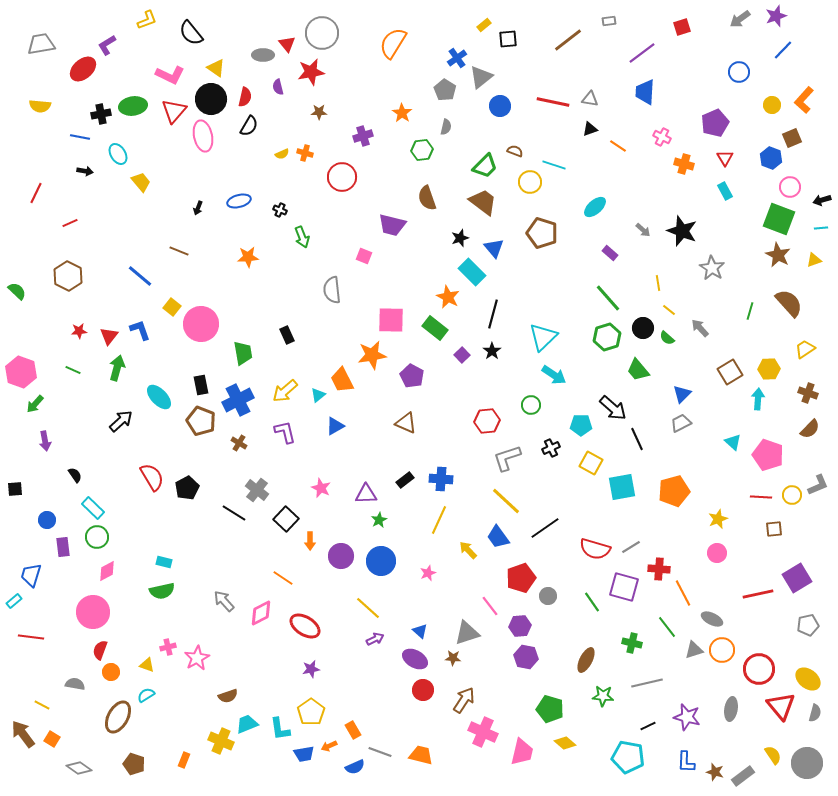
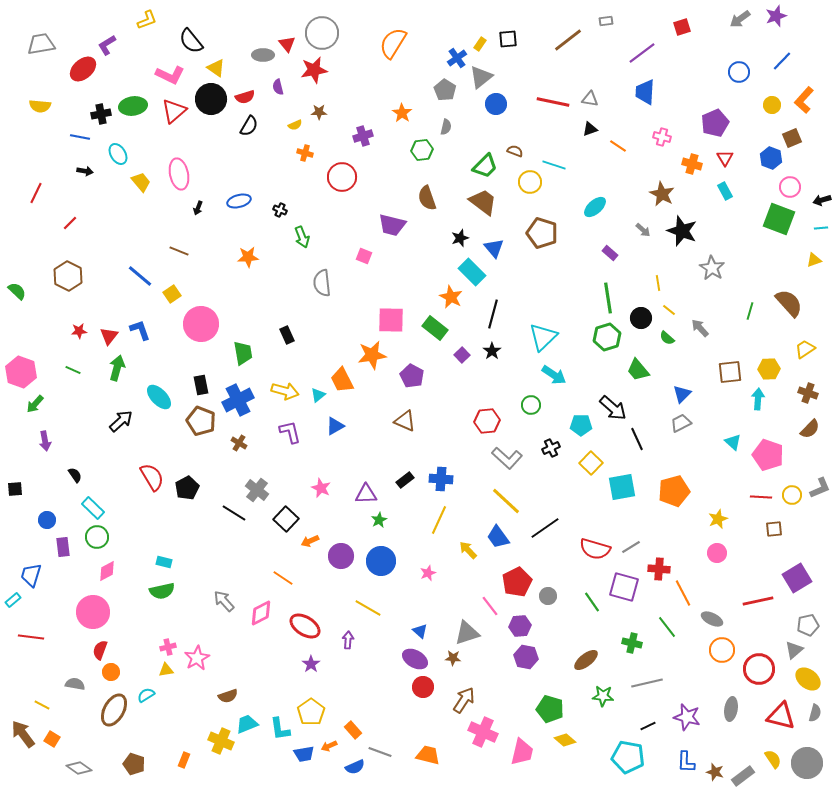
gray rectangle at (609, 21): moved 3 px left
yellow rectangle at (484, 25): moved 4 px left, 19 px down; rotated 16 degrees counterclockwise
black semicircle at (191, 33): moved 8 px down
blue line at (783, 50): moved 1 px left, 11 px down
red star at (311, 72): moved 3 px right, 2 px up
red semicircle at (245, 97): rotated 60 degrees clockwise
blue circle at (500, 106): moved 4 px left, 2 px up
red triangle at (174, 111): rotated 8 degrees clockwise
pink ellipse at (203, 136): moved 24 px left, 38 px down
pink cross at (662, 137): rotated 12 degrees counterclockwise
yellow semicircle at (282, 154): moved 13 px right, 29 px up
orange cross at (684, 164): moved 8 px right
red line at (70, 223): rotated 21 degrees counterclockwise
brown star at (778, 255): moved 116 px left, 61 px up
gray semicircle at (332, 290): moved 10 px left, 7 px up
orange star at (448, 297): moved 3 px right
green line at (608, 298): rotated 32 degrees clockwise
yellow square at (172, 307): moved 13 px up; rotated 18 degrees clockwise
black circle at (643, 328): moved 2 px left, 10 px up
brown square at (730, 372): rotated 25 degrees clockwise
yellow arrow at (285, 391): rotated 124 degrees counterclockwise
brown triangle at (406, 423): moved 1 px left, 2 px up
purple L-shape at (285, 432): moved 5 px right
gray L-shape at (507, 458): rotated 120 degrees counterclockwise
yellow square at (591, 463): rotated 15 degrees clockwise
gray L-shape at (818, 485): moved 2 px right, 3 px down
orange arrow at (310, 541): rotated 66 degrees clockwise
red pentagon at (521, 578): moved 4 px left, 4 px down; rotated 8 degrees counterclockwise
red line at (758, 594): moved 7 px down
cyan rectangle at (14, 601): moved 1 px left, 1 px up
yellow line at (368, 608): rotated 12 degrees counterclockwise
purple arrow at (375, 639): moved 27 px left, 1 px down; rotated 60 degrees counterclockwise
gray triangle at (694, 650): moved 100 px right; rotated 24 degrees counterclockwise
brown ellipse at (586, 660): rotated 25 degrees clockwise
yellow triangle at (147, 665): moved 19 px right, 5 px down; rotated 28 degrees counterclockwise
purple star at (311, 669): moved 5 px up; rotated 24 degrees counterclockwise
red circle at (423, 690): moved 3 px up
red triangle at (781, 706): moved 10 px down; rotated 36 degrees counterclockwise
brown ellipse at (118, 717): moved 4 px left, 7 px up
orange rectangle at (353, 730): rotated 12 degrees counterclockwise
yellow diamond at (565, 743): moved 3 px up
orange trapezoid at (421, 755): moved 7 px right
yellow semicircle at (773, 755): moved 4 px down
